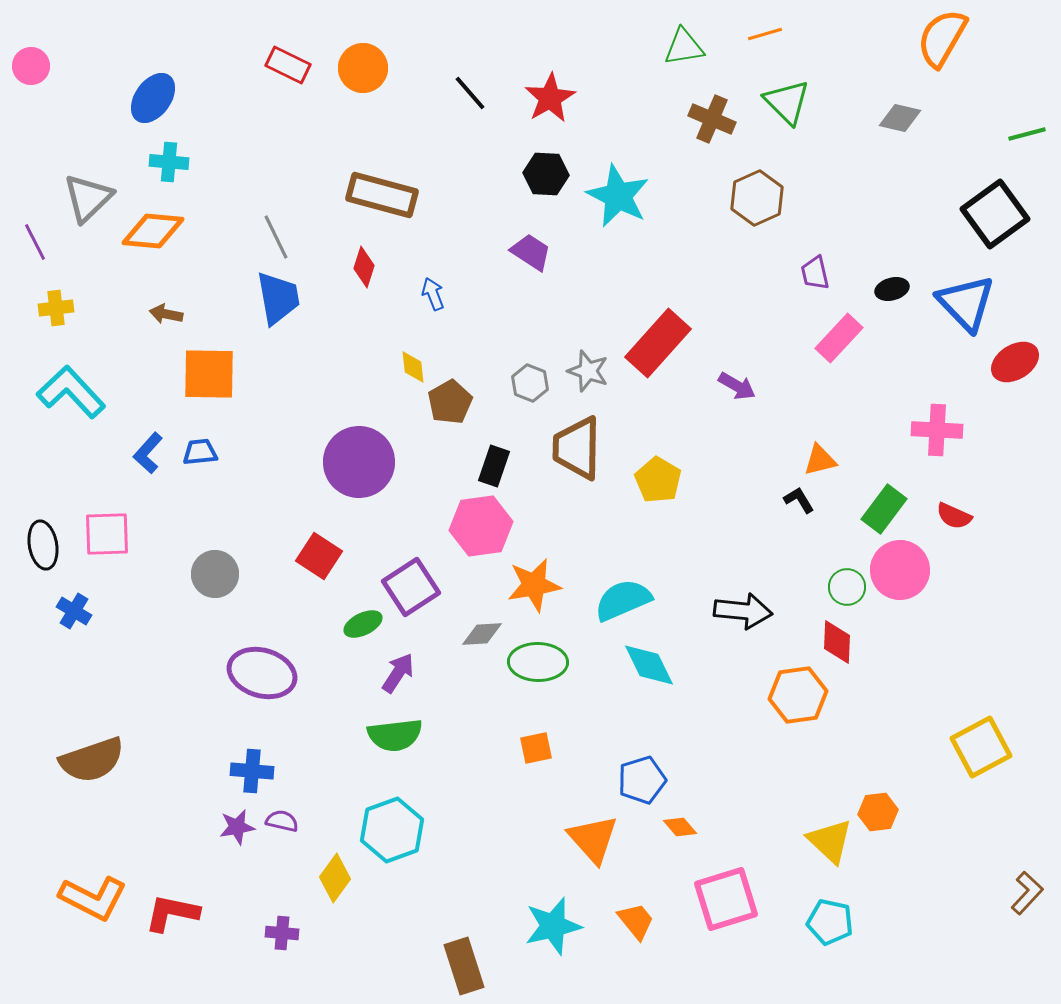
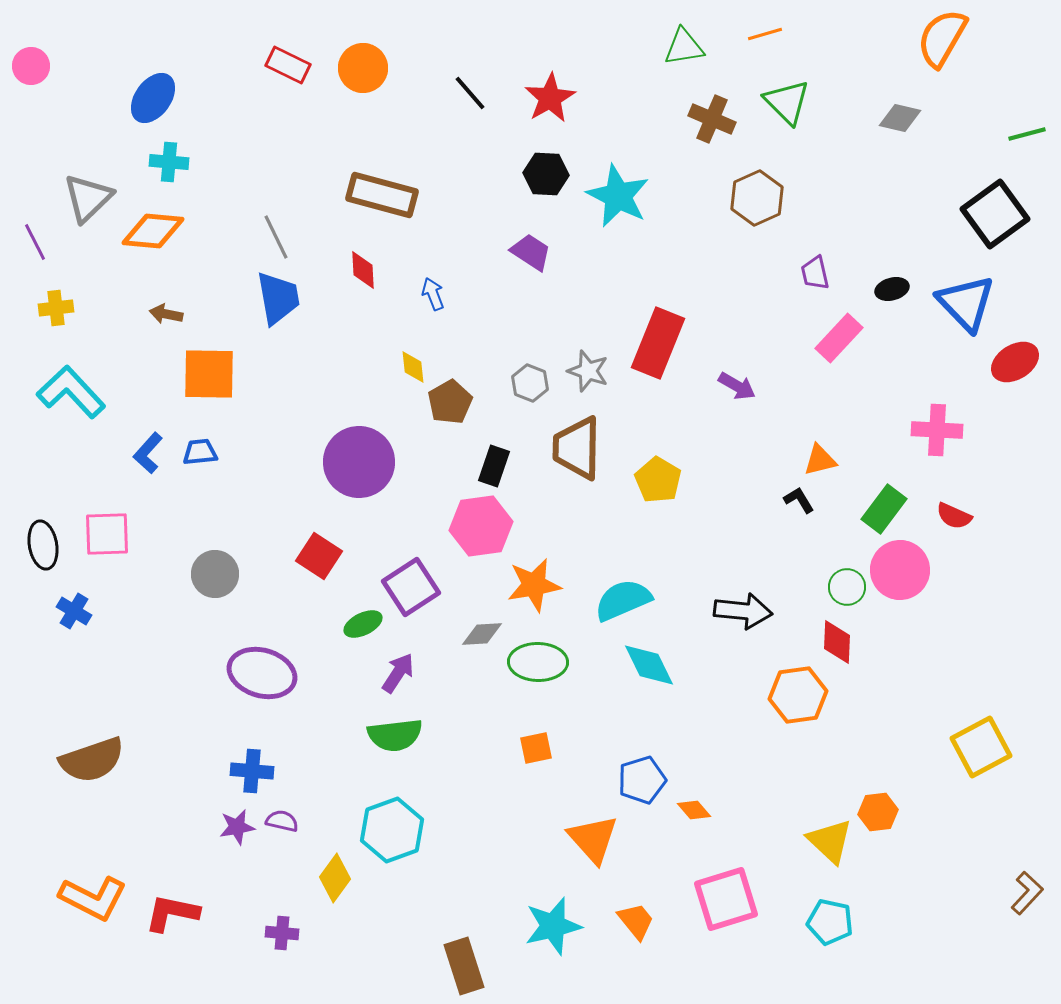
red diamond at (364, 267): moved 1 px left, 3 px down; rotated 21 degrees counterclockwise
red rectangle at (658, 343): rotated 20 degrees counterclockwise
orange diamond at (680, 827): moved 14 px right, 17 px up
